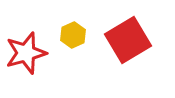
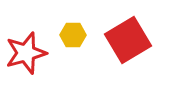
yellow hexagon: rotated 25 degrees clockwise
